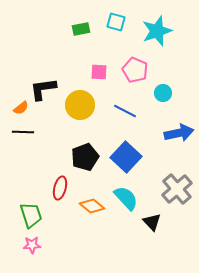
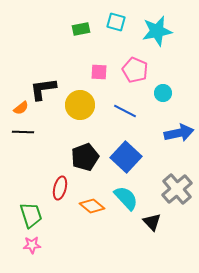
cyan star: rotated 8 degrees clockwise
